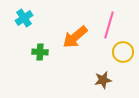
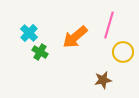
cyan cross: moved 5 px right, 15 px down; rotated 12 degrees counterclockwise
green cross: rotated 28 degrees clockwise
